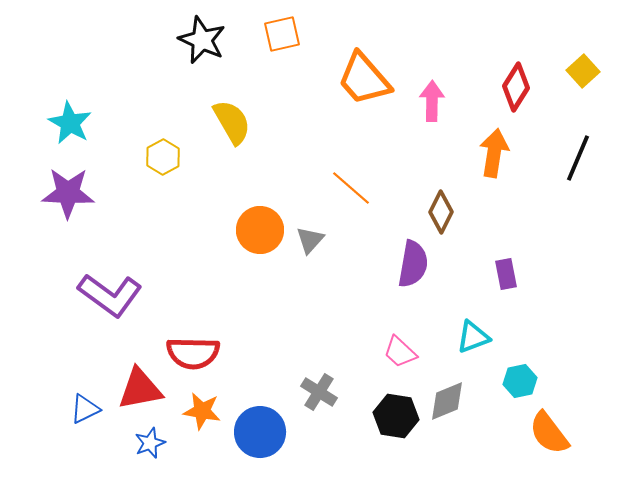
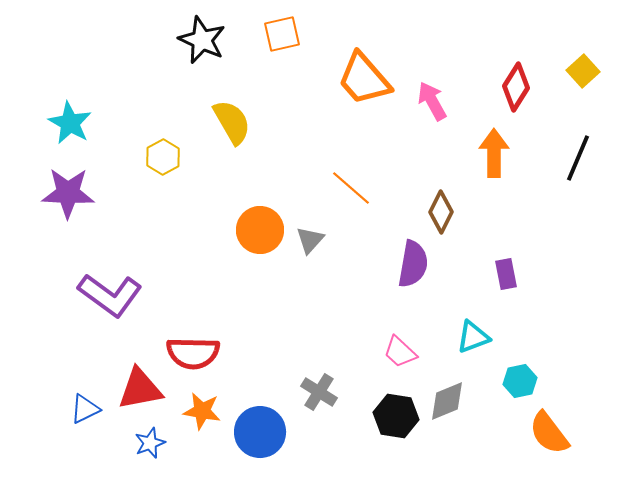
pink arrow: rotated 30 degrees counterclockwise
orange arrow: rotated 9 degrees counterclockwise
